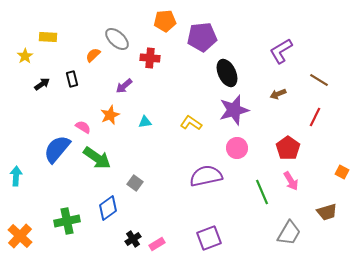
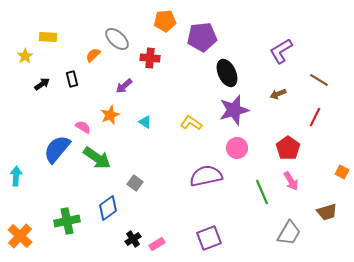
cyan triangle: rotated 40 degrees clockwise
